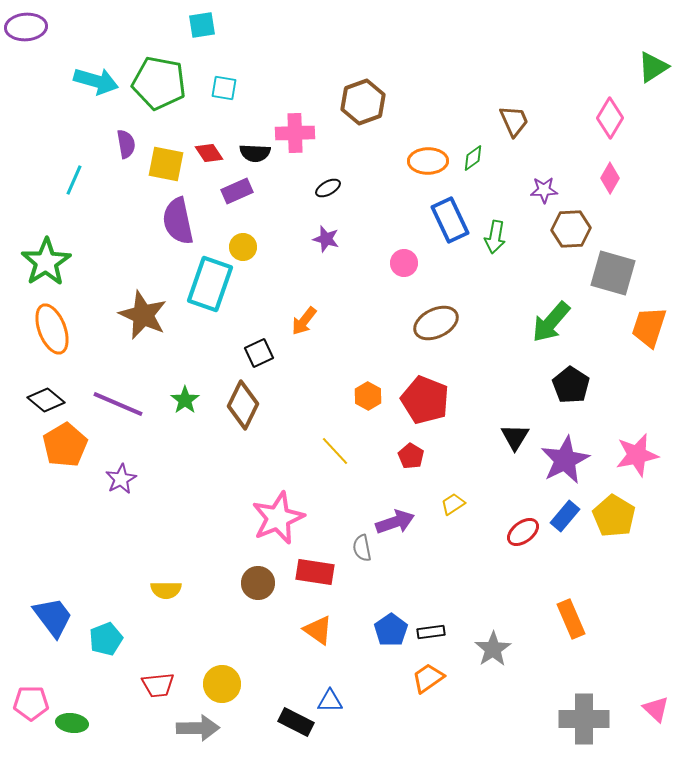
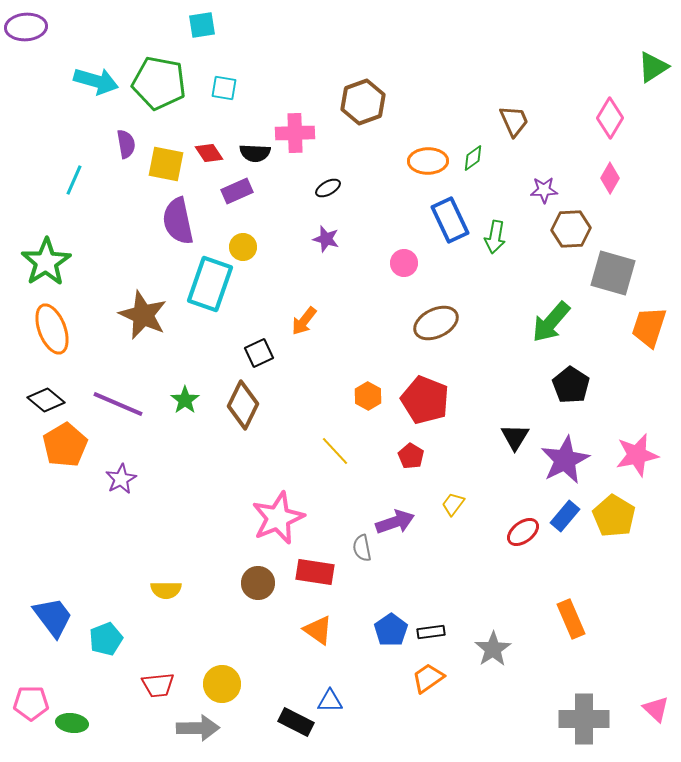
yellow trapezoid at (453, 504): rotated 20 degrees counterclockwise
